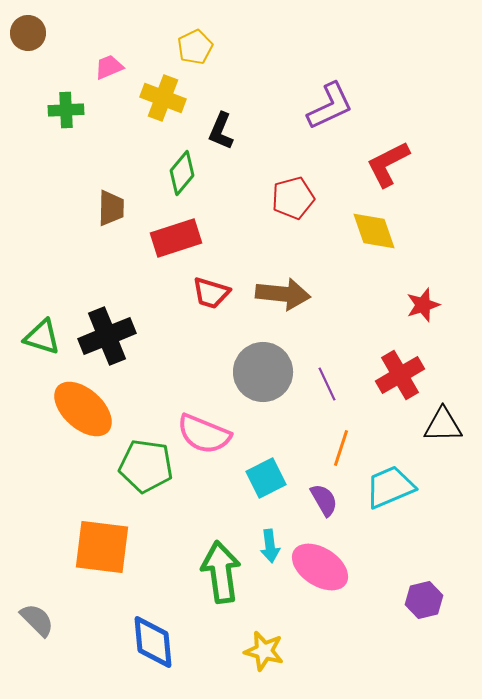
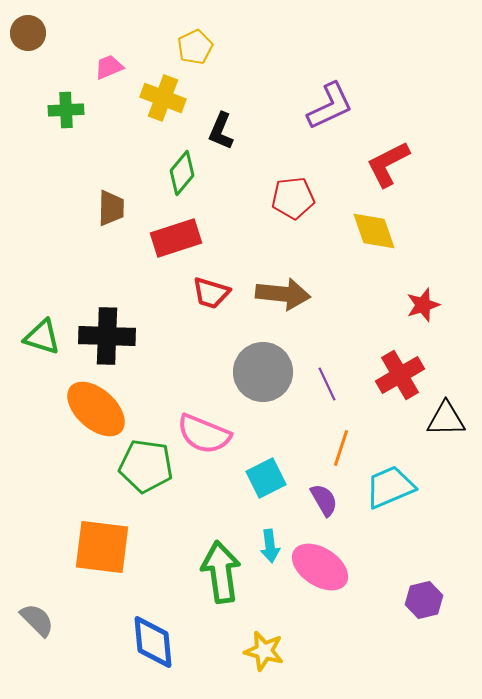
red pentagon: rotated 9 degrees clockwise
black cross: rotated 24 degrees clockwise
orange ellipse: moved 13 px right
black triangle: moved 3 px right, 6 px up
